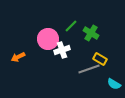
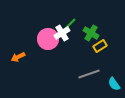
green line: moved 1 px left, 2 px up
white cross: moved 17 px up; rotated 14 degrees counterclockwise
yellow rectangle: moved 13 px up; rotated 64 degrees counterclockwise
gray line: moved 5 px down
cyan semicircle: rotated 24 degrees clockwise
